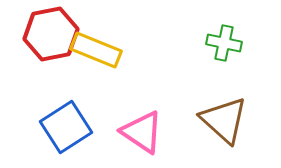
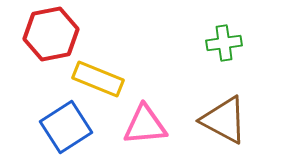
green cross: rotated 20 degrees counterclockwise
yellow rectangle: moved 2 px right, 29 px down
brown triangle: rotated 14 degrees counterclockwise
pink triangle: moved 3 px right, 7 px up; rotated 39 degrees counterclockwise
